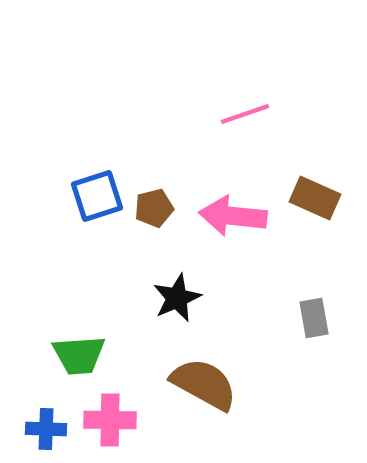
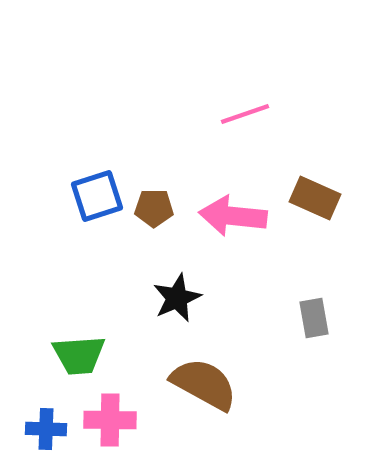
brown pentagon: rotated 15 degrees clockwise
